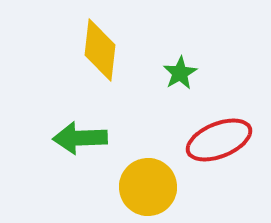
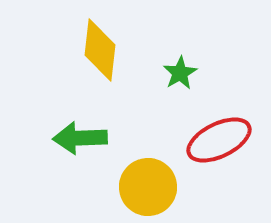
red ellipse: rotated 4 degrees counterclockwise
